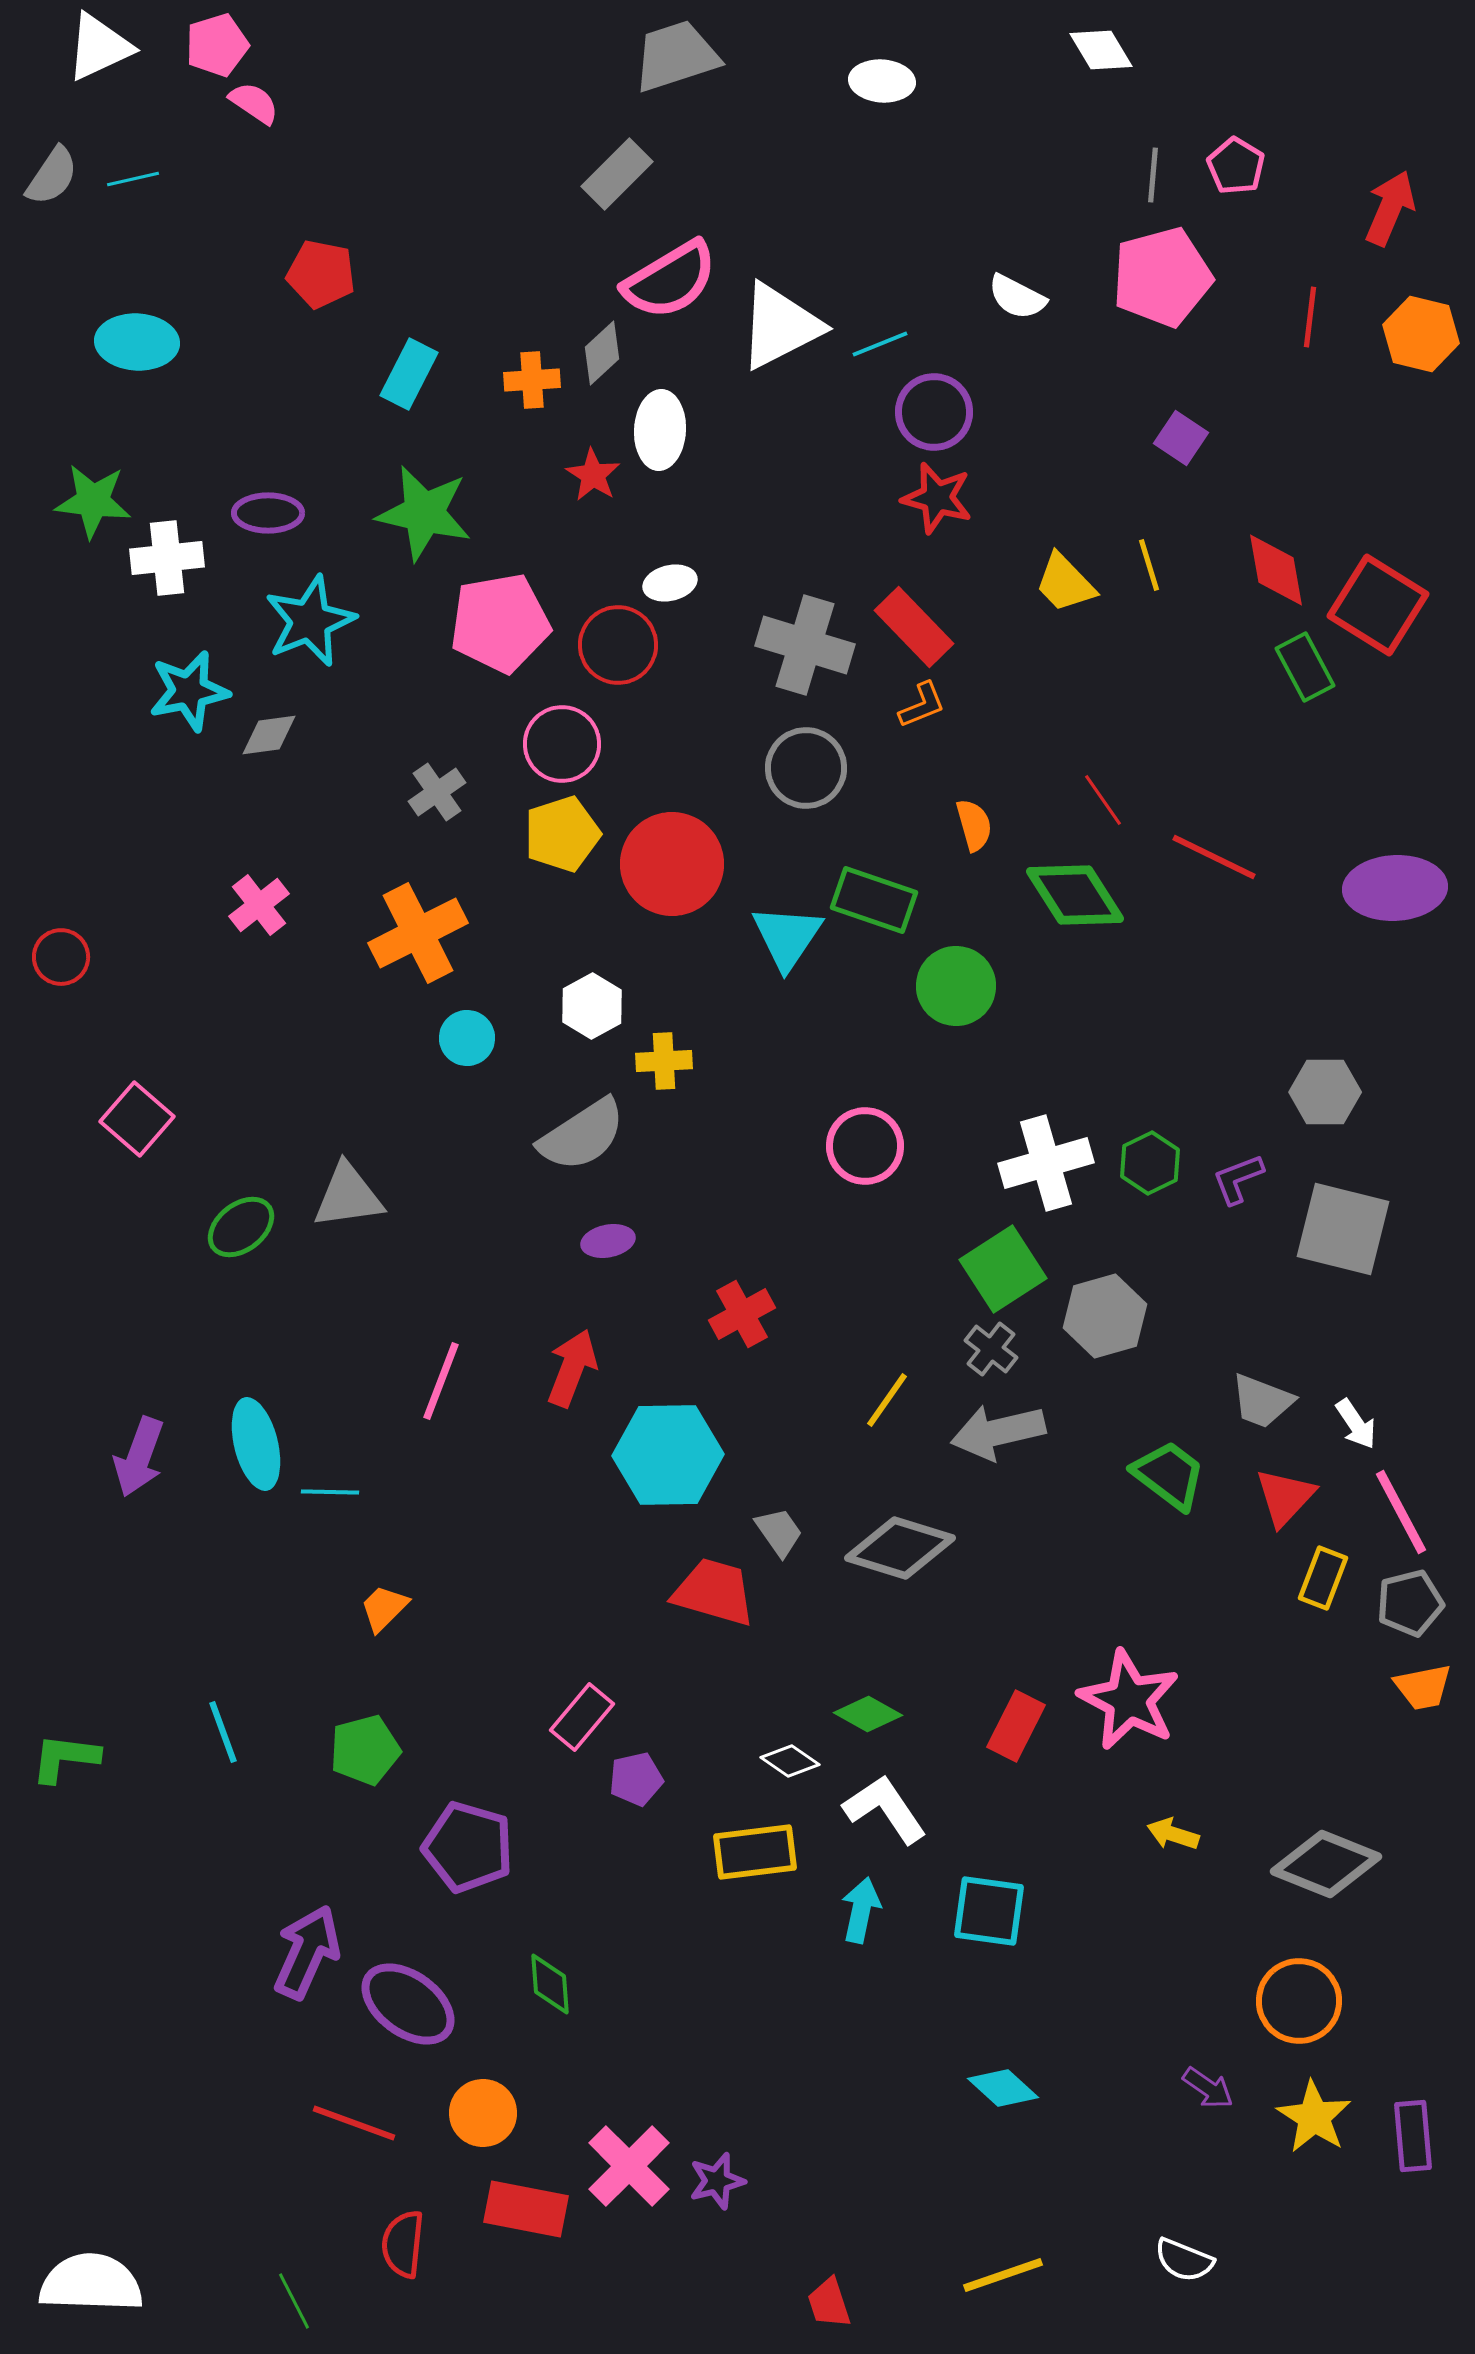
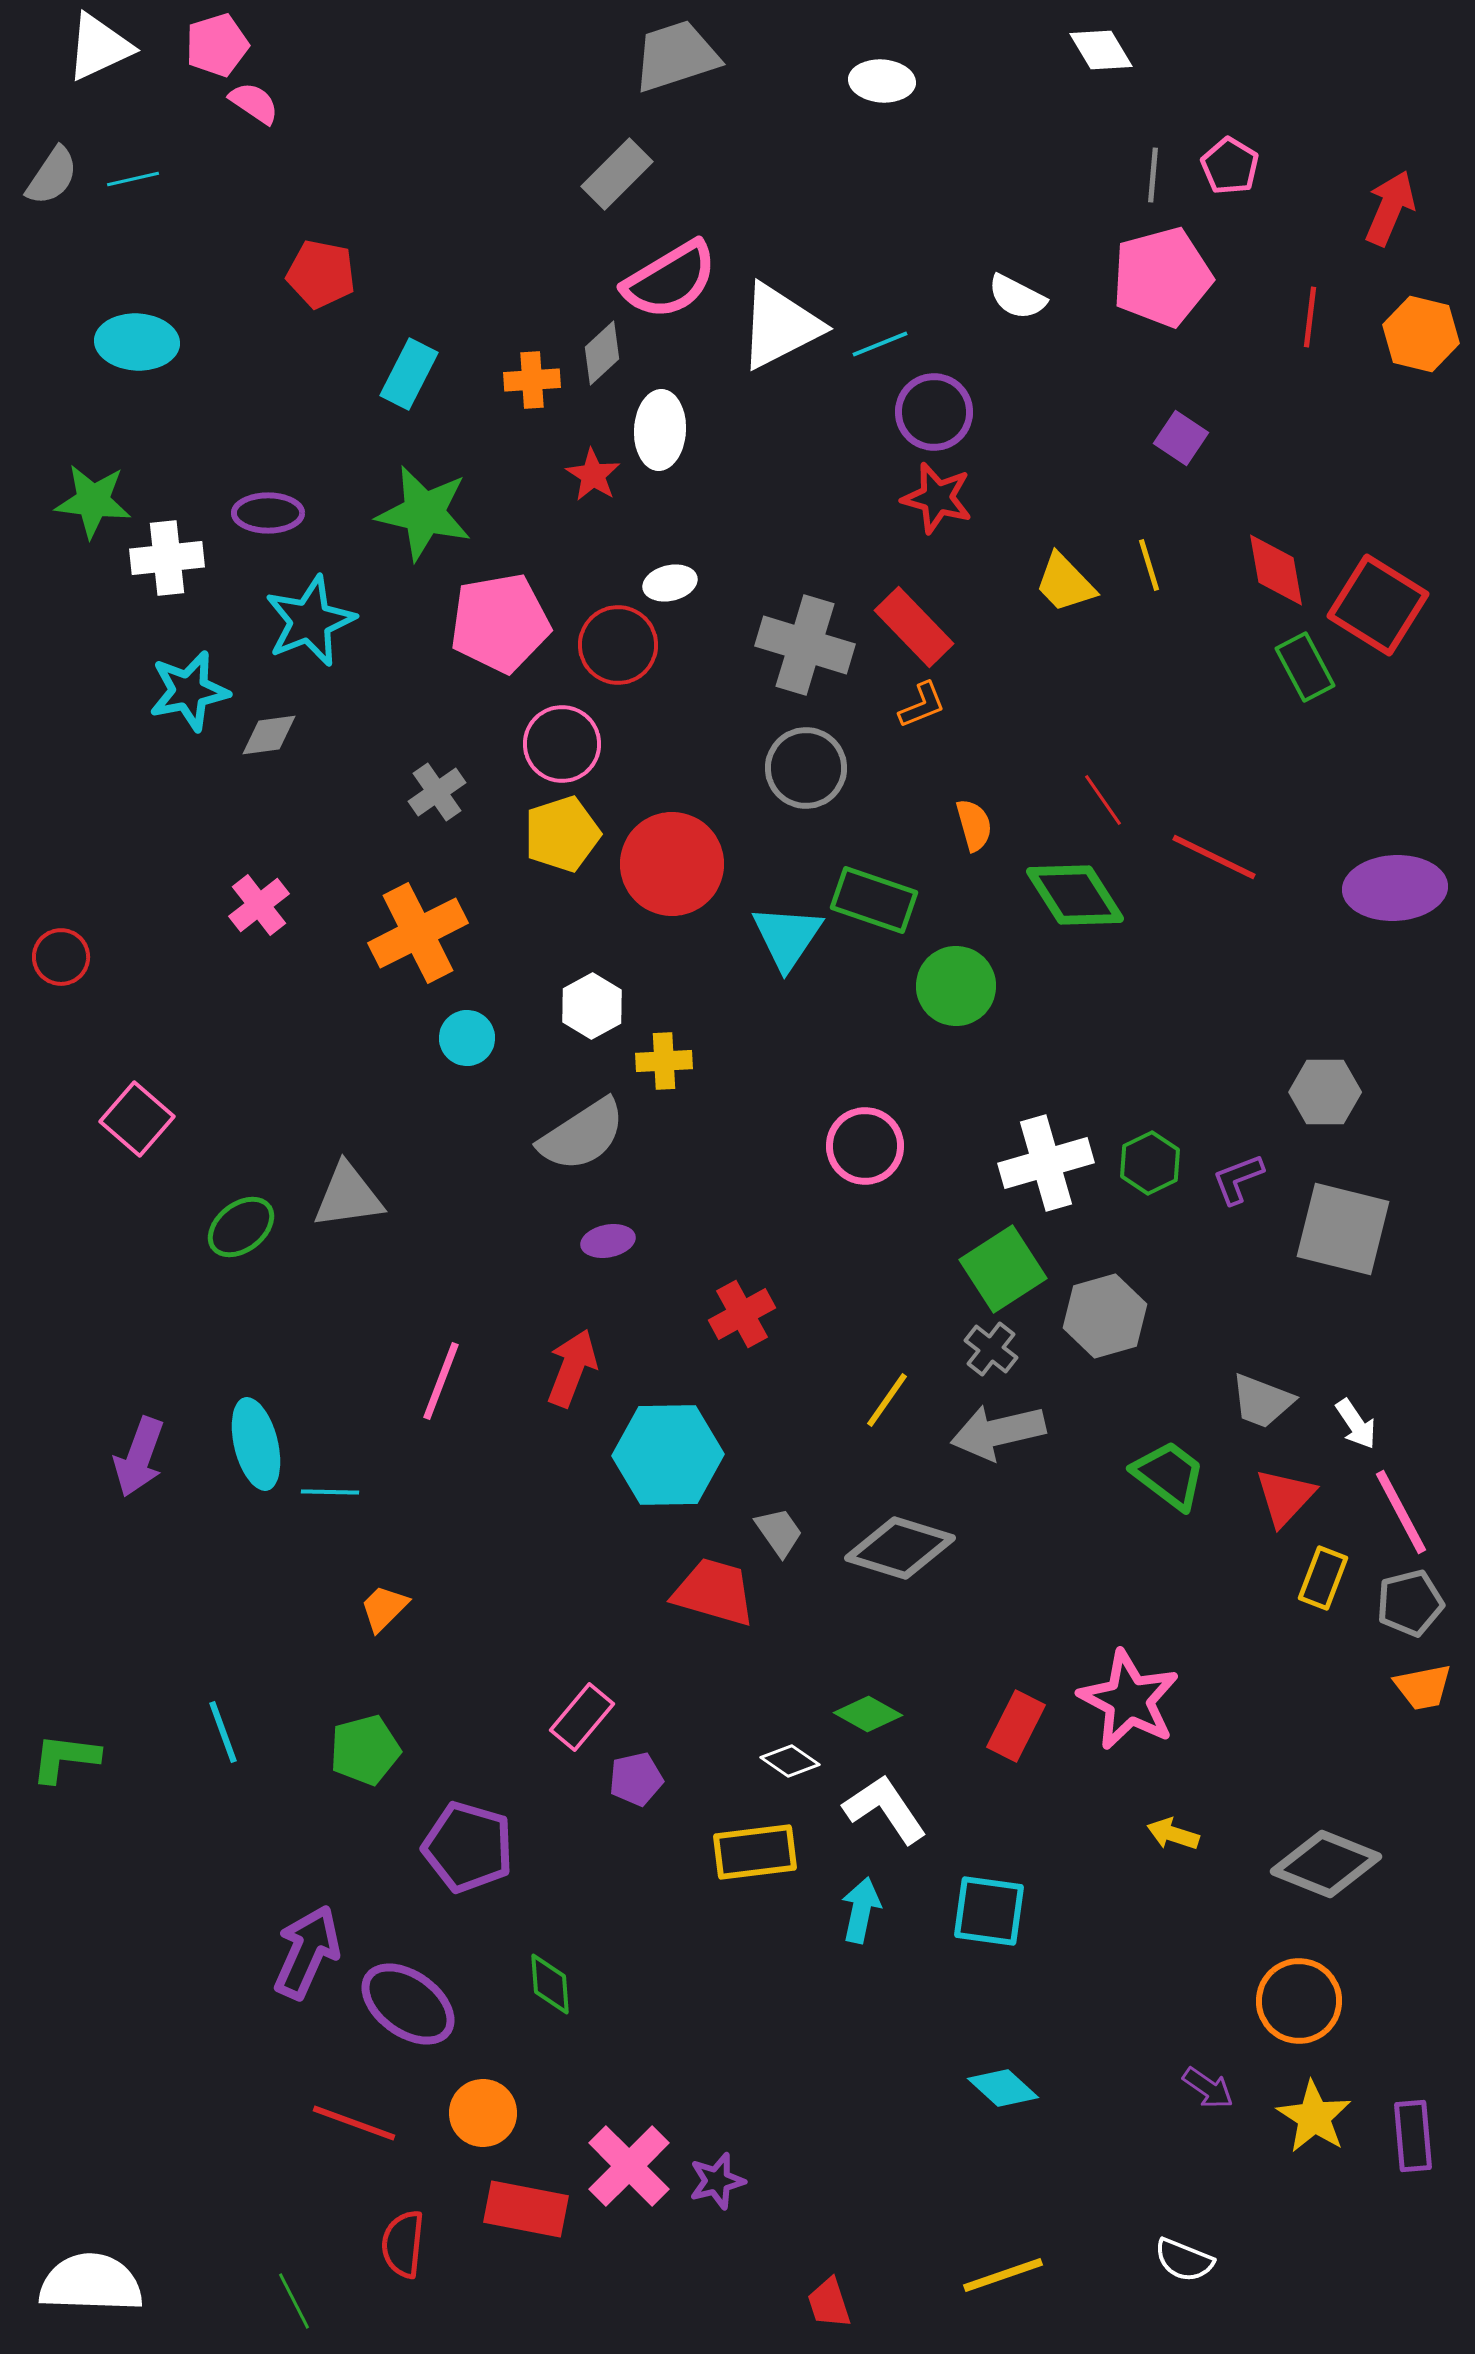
pink pentagon at (1236, 166): moved 6 px left
